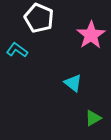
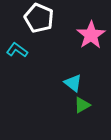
green triangle: moved 11 px left, 13 px up
